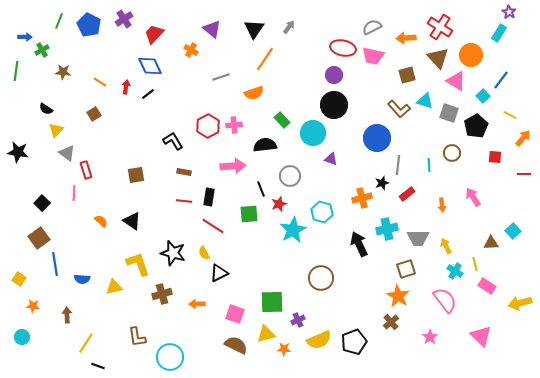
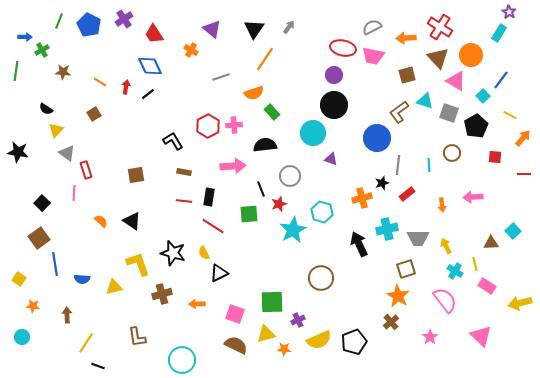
red trapezoid at (154, 34): rotated 75 degrees counterclockwise
brown L-shape at (399, 109): moved 3 px down; rotated 95 degrees clockwise
green rectangle at (282, 120): moved 10 px left, 8 px up
pink arrow at (473, 197): rotated 60 degrees counterclockwise
cyan circle at (170, 357): moved 12 px right, 3 px down
